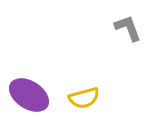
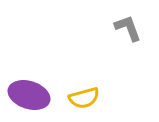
purple ellipse: rotated 15 degrees counterclockwise
